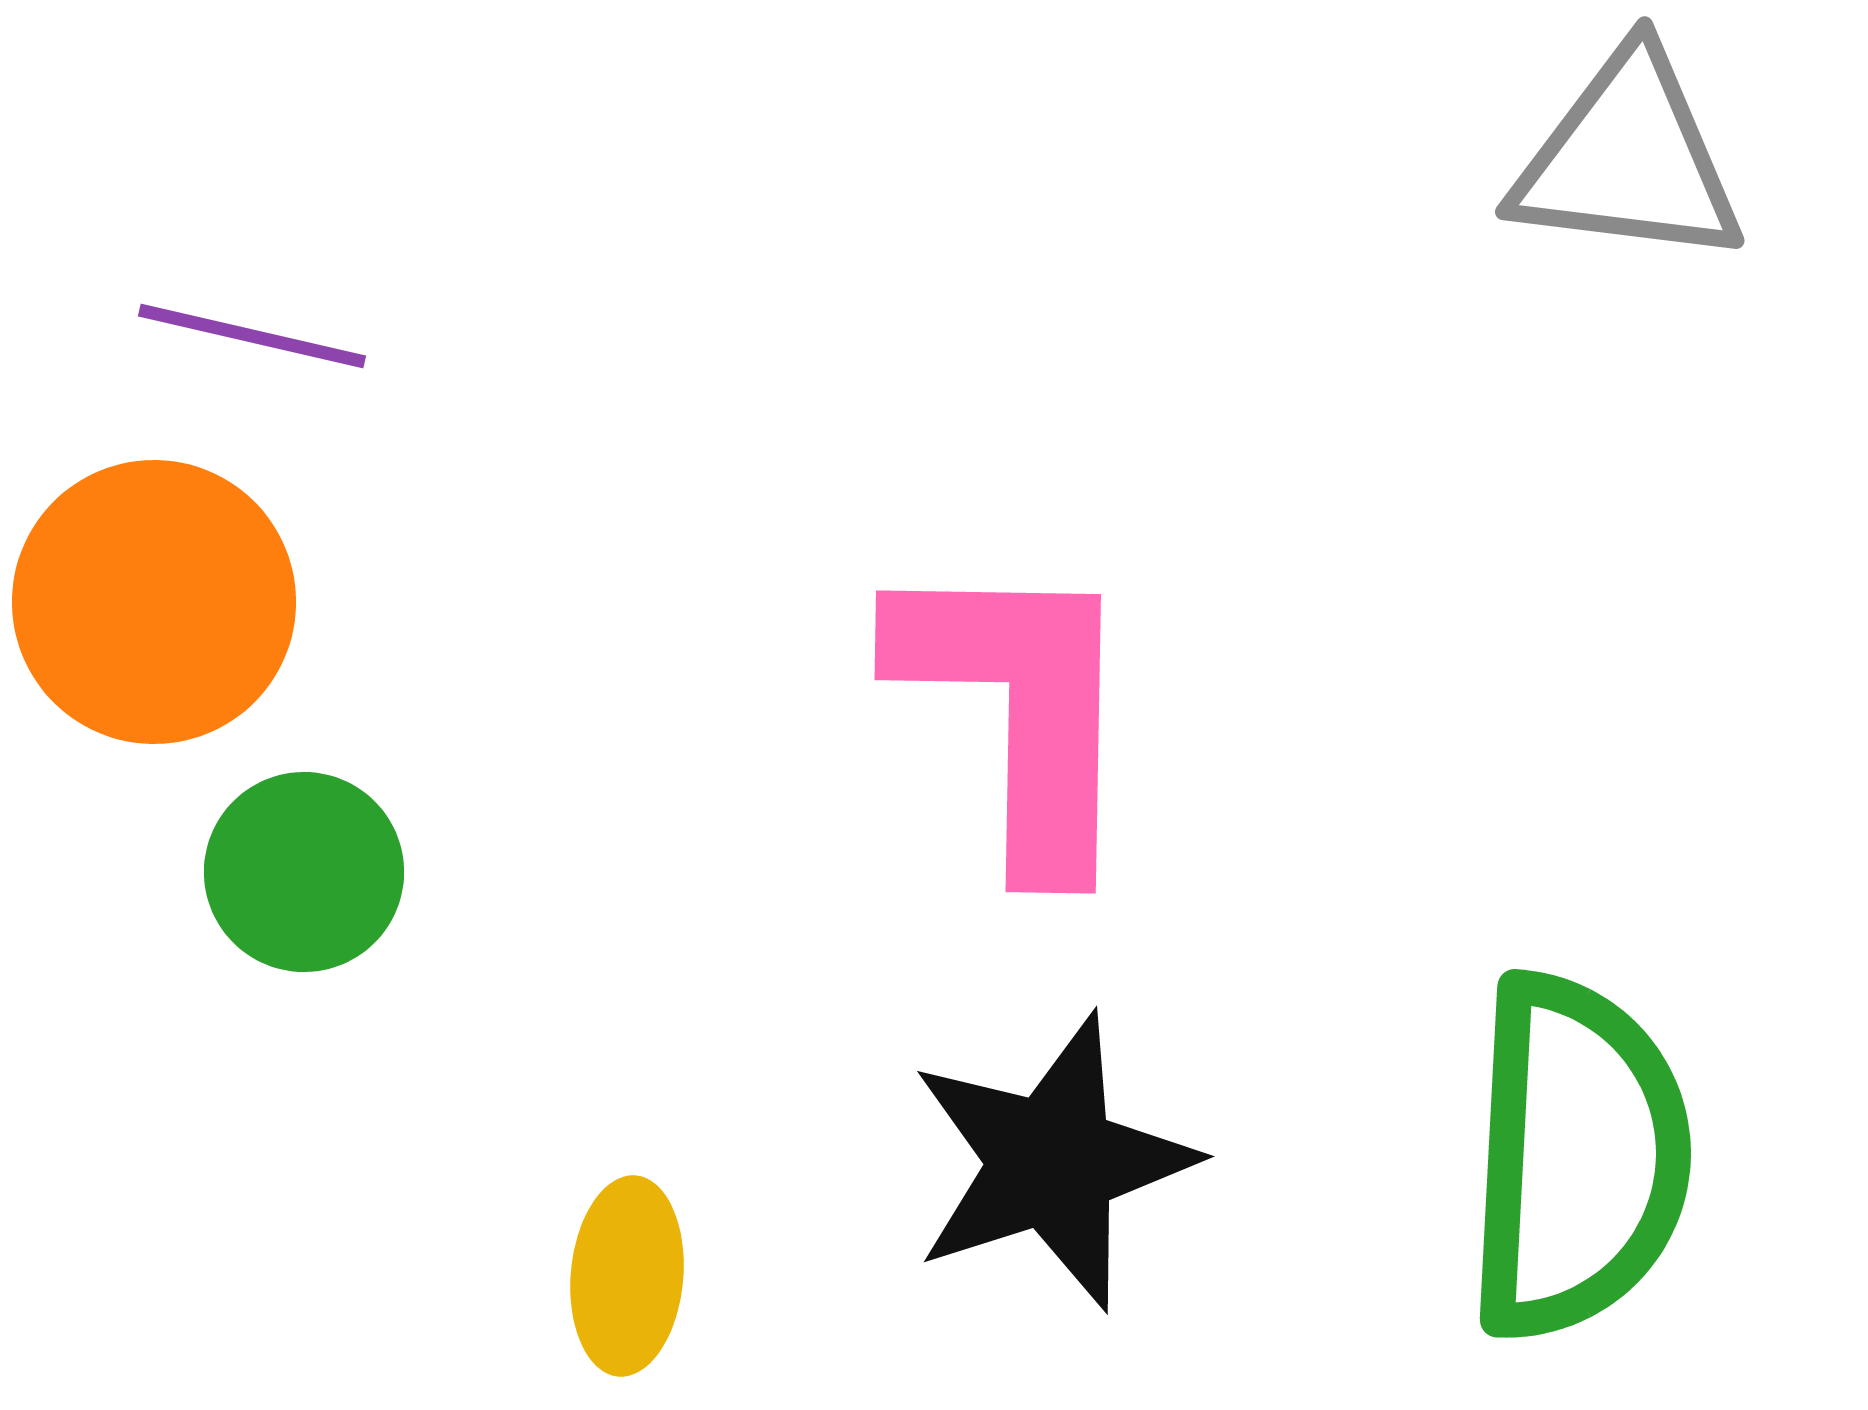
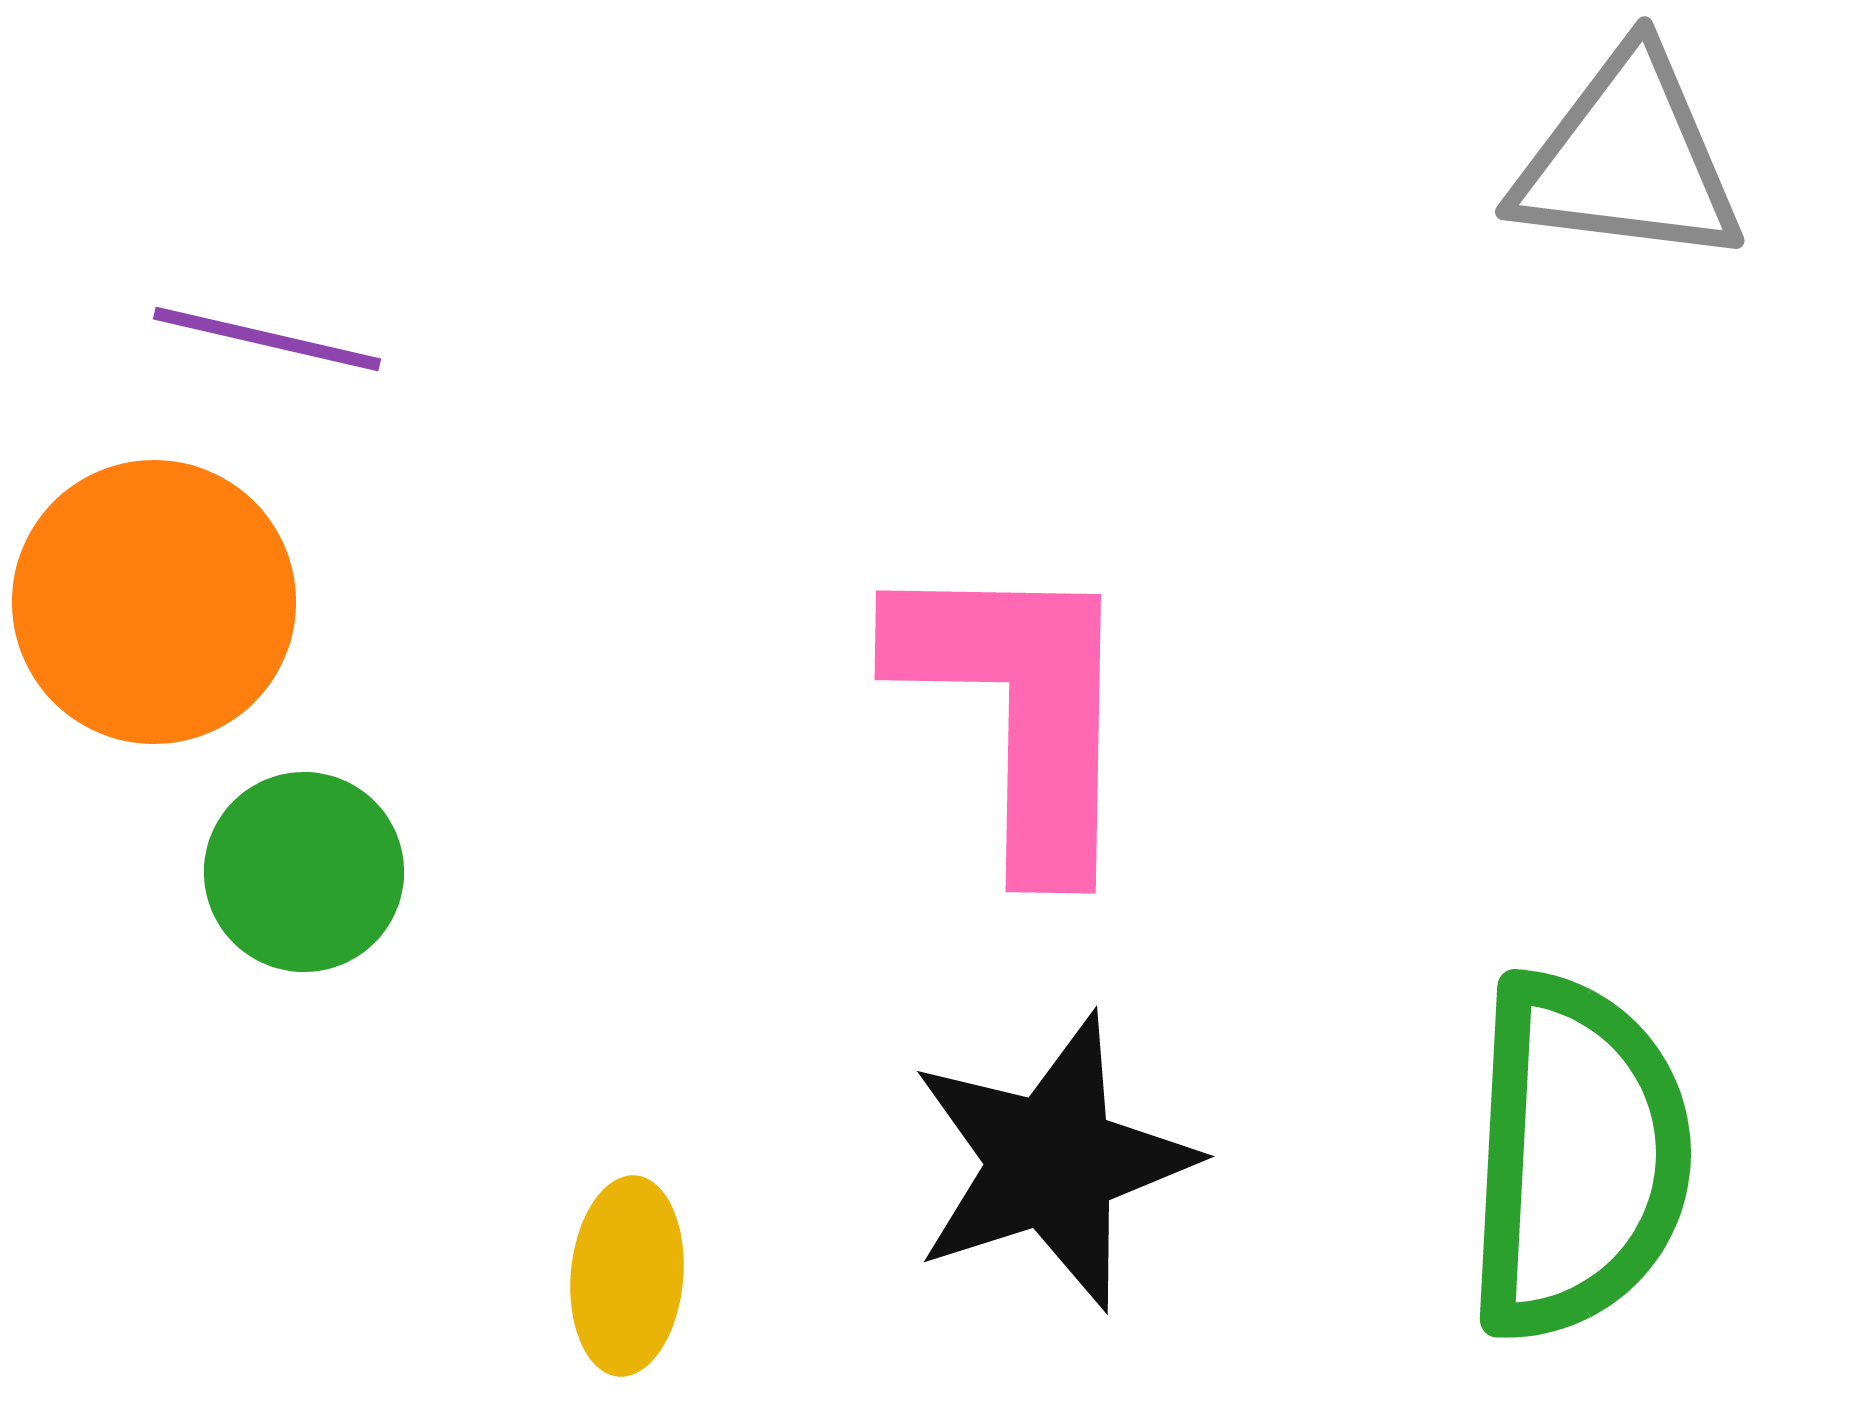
purple line: moved 15 px right, 3 px down
